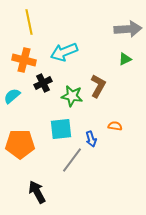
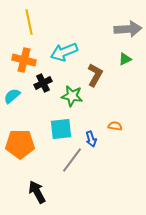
brown L-shape: moved 3 px left, 11 px up
